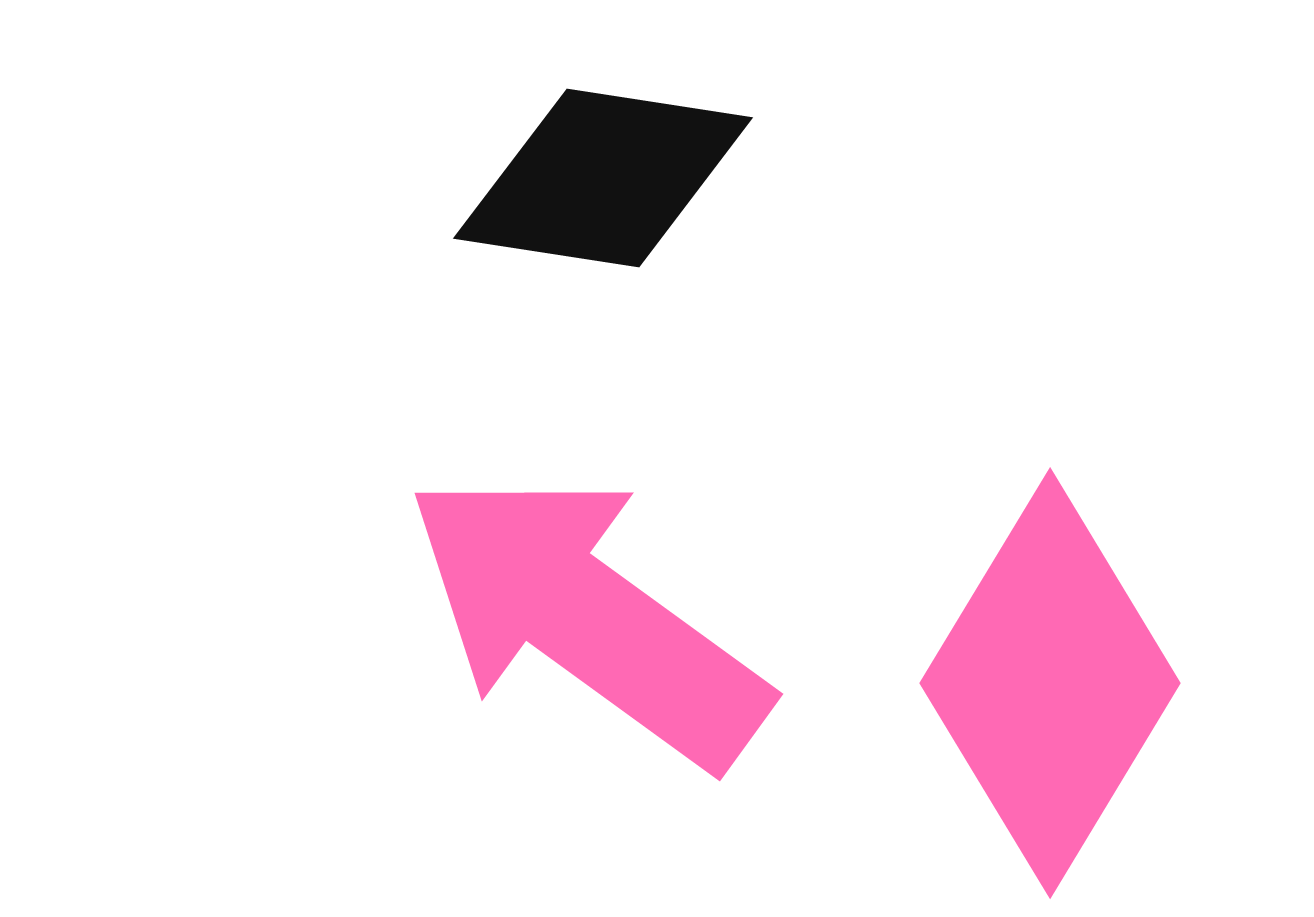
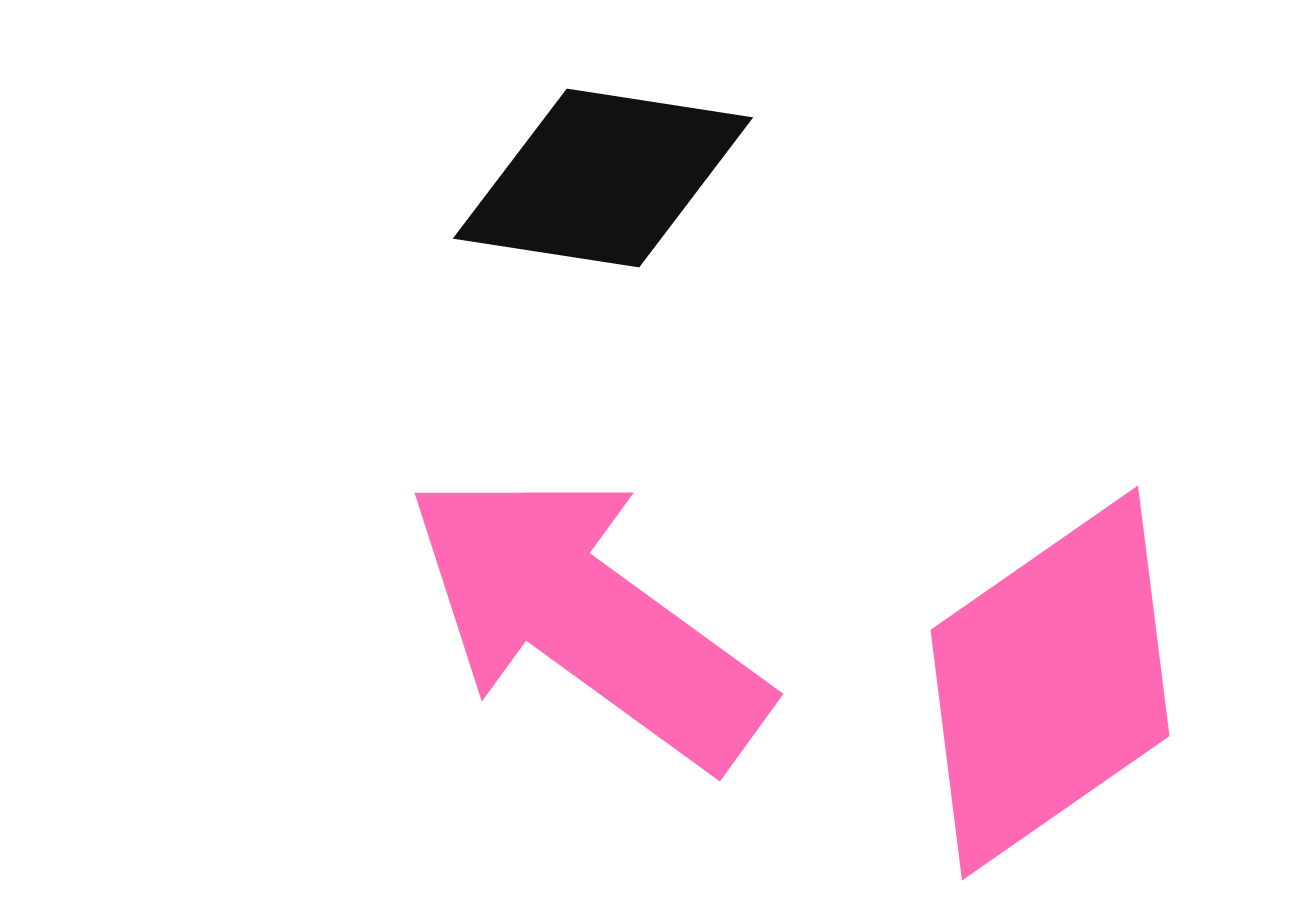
pink diamond: rotated 24 degrees clockwise
